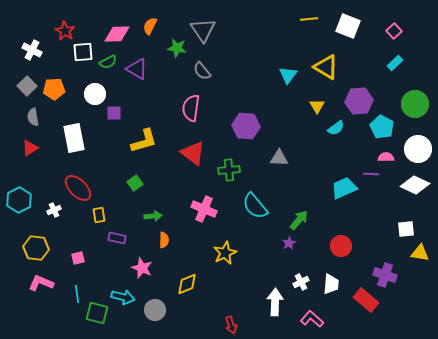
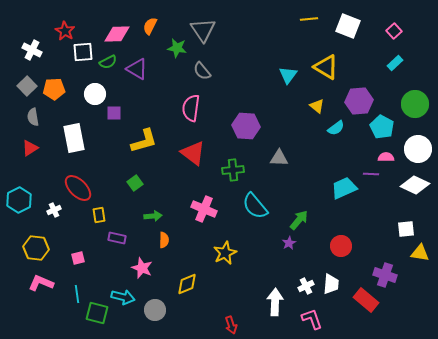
yellow triangle at (317, 106): rotated 21 degrees counterclockwise
green cross at (229, 170): moved 4 px right
white cross at (301, 282): moved 5 px right, 4 px down
pink L-shape at (312, 319): rotated 30 degrees clockwise
